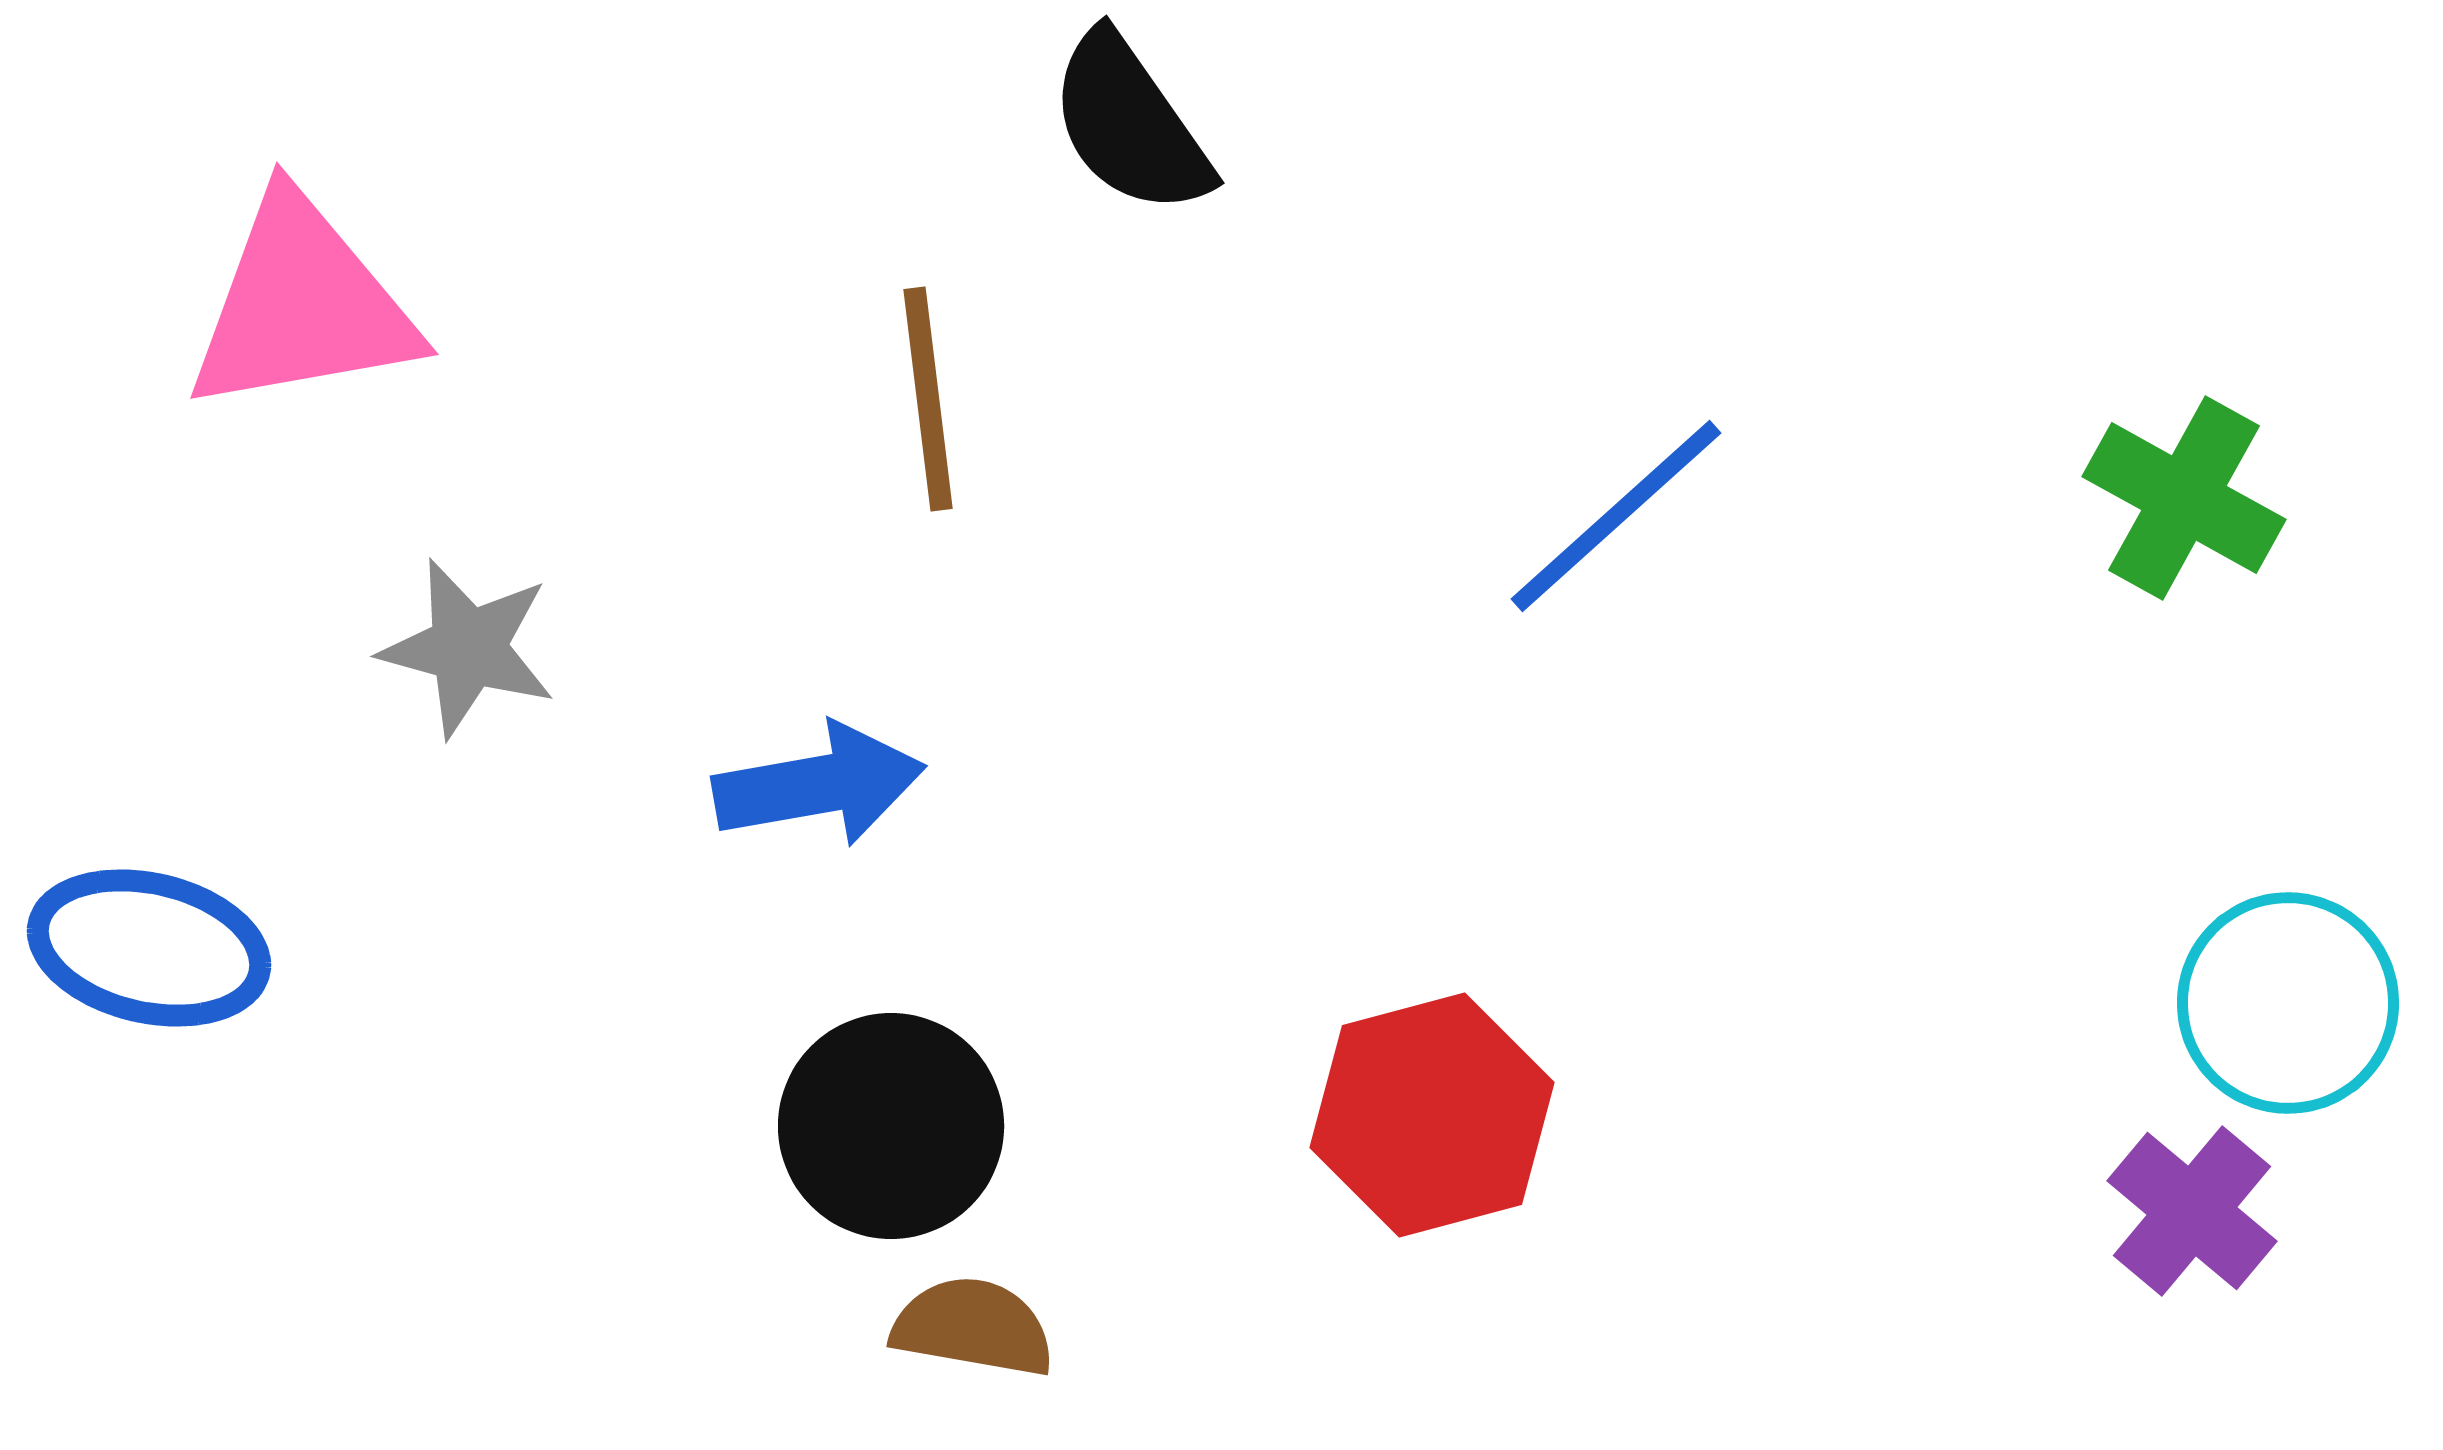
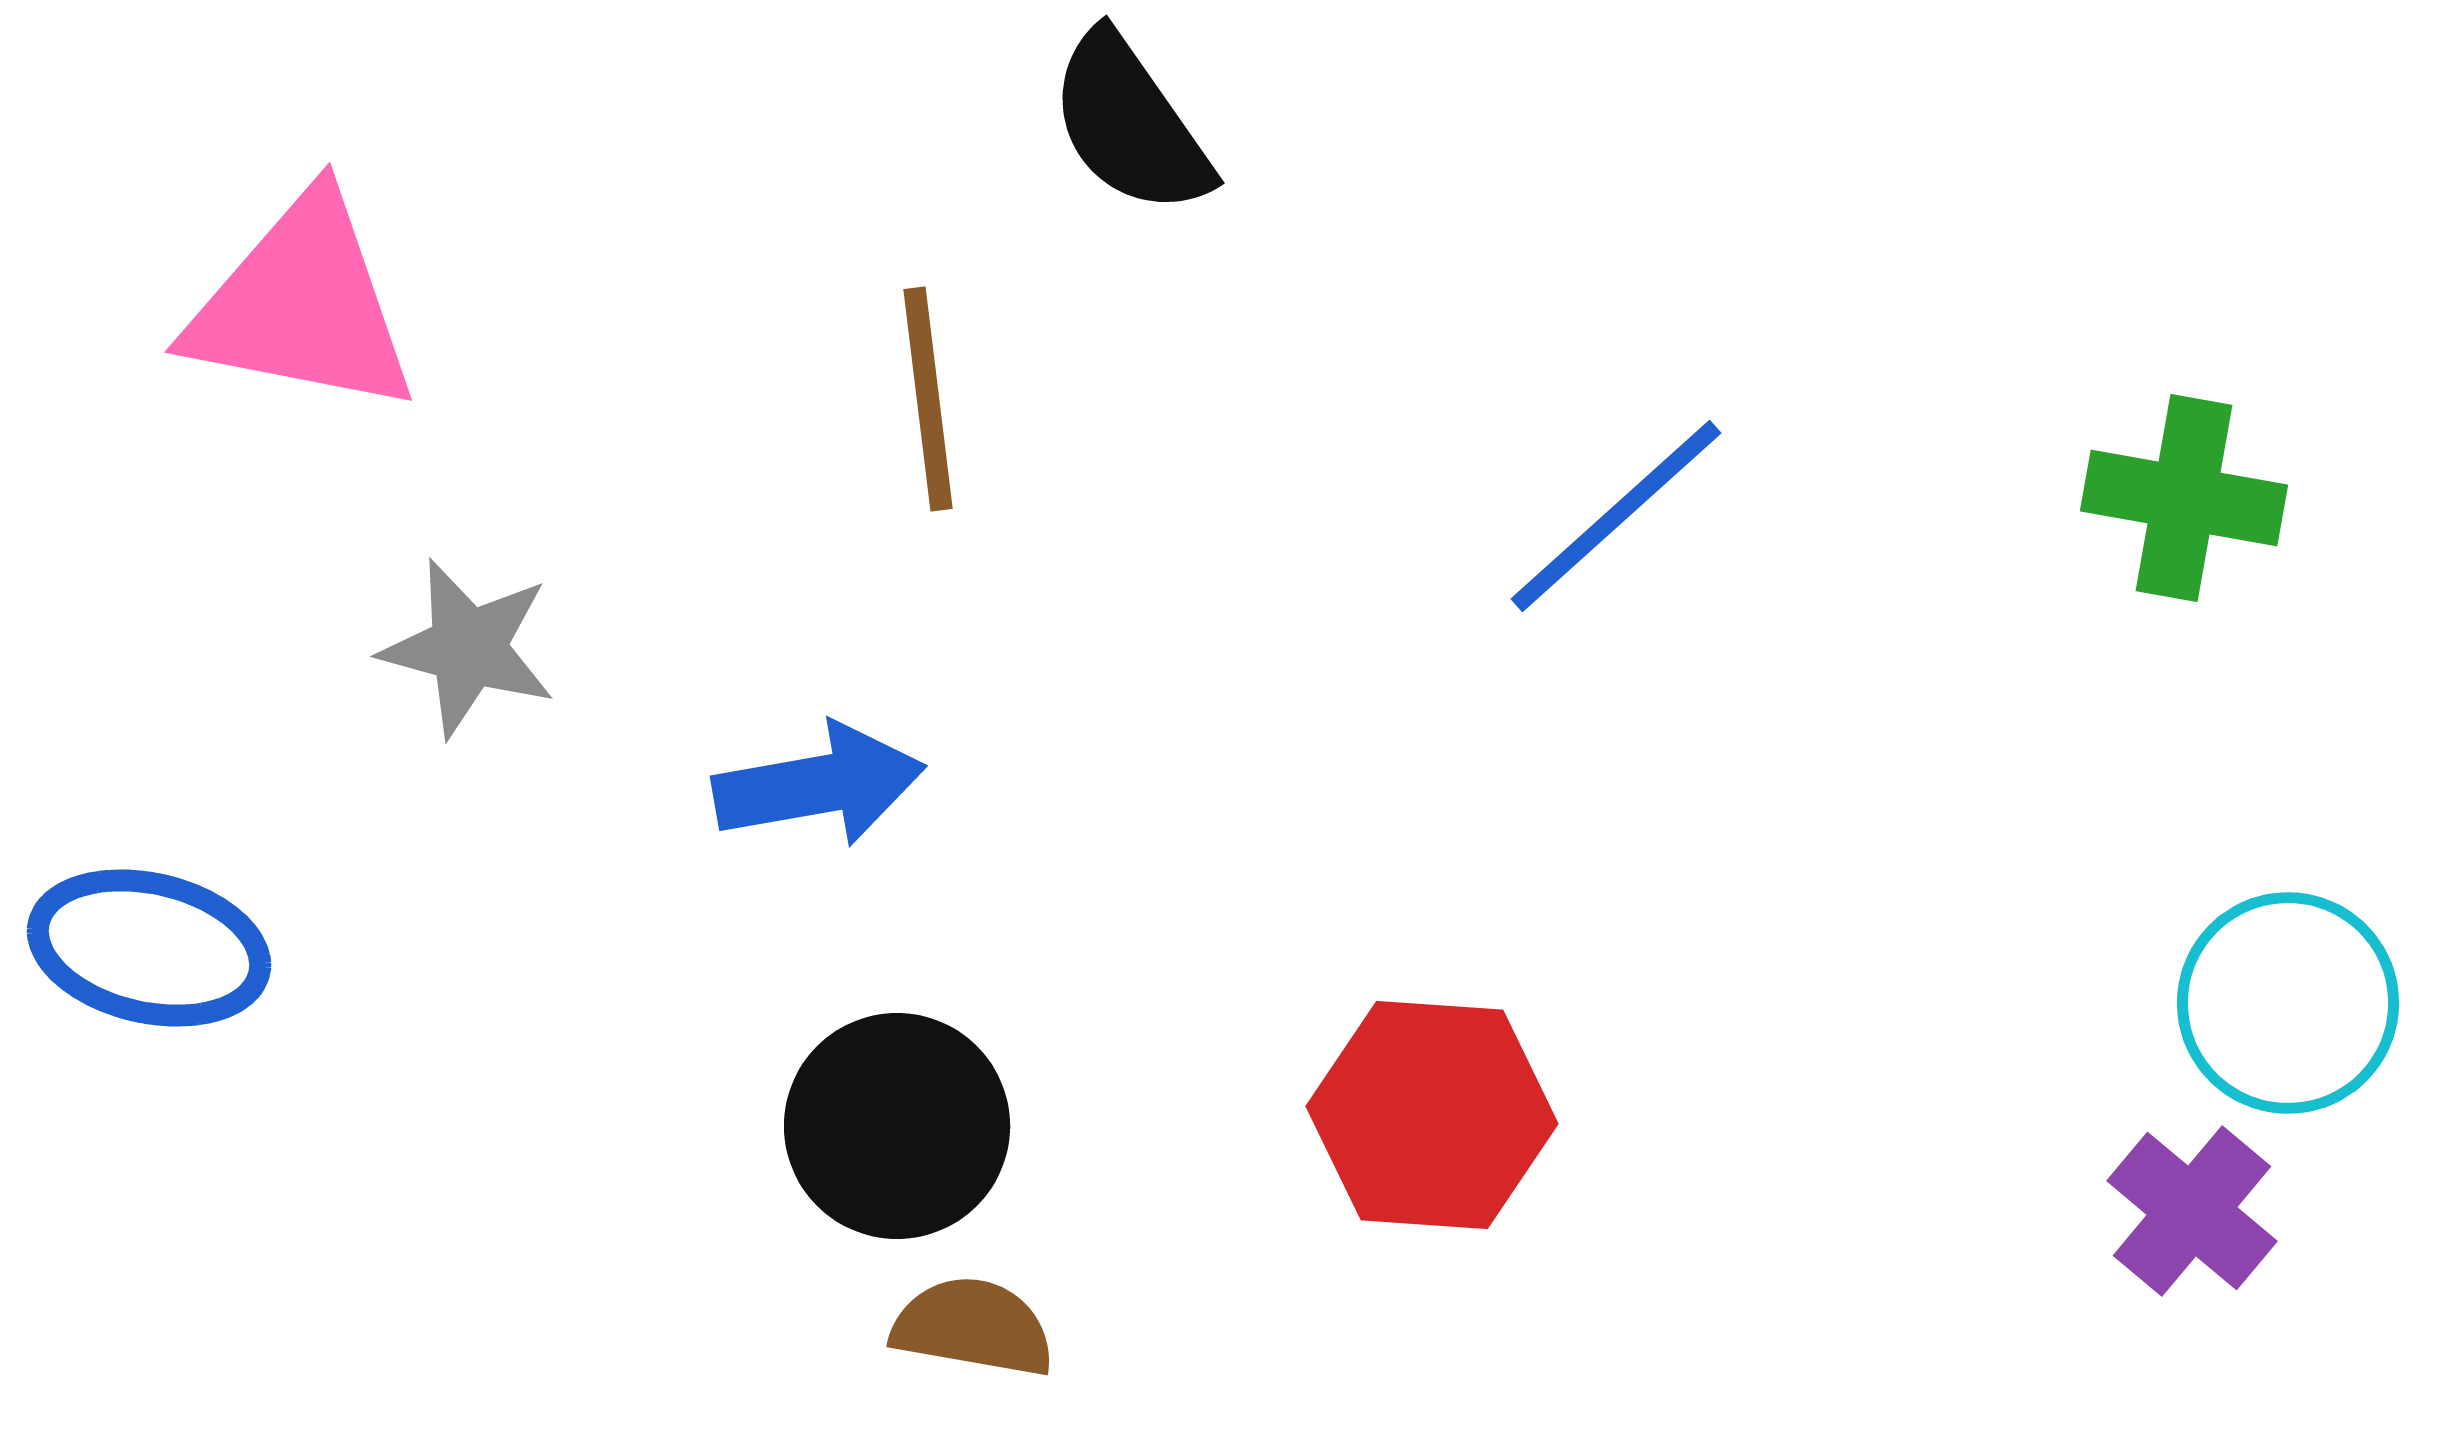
pink triangle: rotated 21 degrees clockwise
green cross: rotated 19 degrees counterclockwise
red hexagon: rotated 19 degrees clockwise
black circle: moved 6 px right
